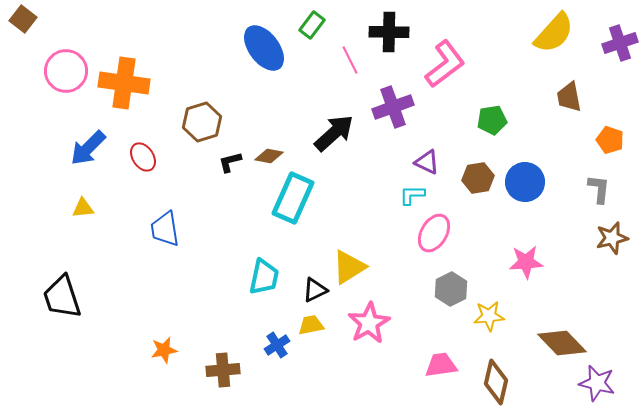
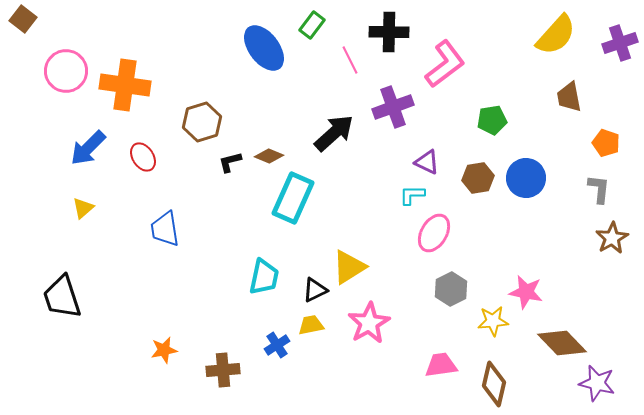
yellow semicircle at (554, 33): moved 2 px right, 2 px down
orange cross at (124, 83): moved 1 px right, 2 px down
orange pentagon at (610, 140): moved 4 px left, 3 px down
brown diamond at (269, 156): rotated 12 degrees clockwise
blue circle at (525, 182): moved 1 px right, 4 px up
yellow triangle at (83, 208): rotated 35 degrees counterclockwise
brown star at (612, 238): rotated 16 degrees counterclockwise
pink star at (526, 262): moved 30 px down; rotated 16 degrees clockwise
yellow star at (489, 316): moved 4 px right, 5 px down
brown diamond at (496, 382): moved 2 px left, 2 px down
